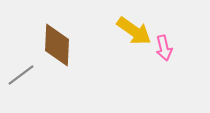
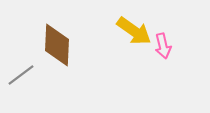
pink arrow: moved 1 px left, 2 px up
